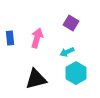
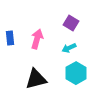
pink arrow: moved 1 px down
cyan arrow: moved 2 px right, 4 px up
